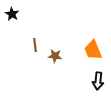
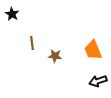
brown line: moved 3 px left, 2 px up
black arrow: rotated 66 degrees clockwise
